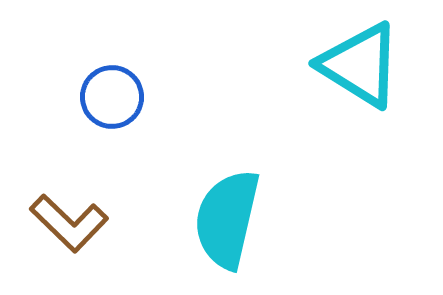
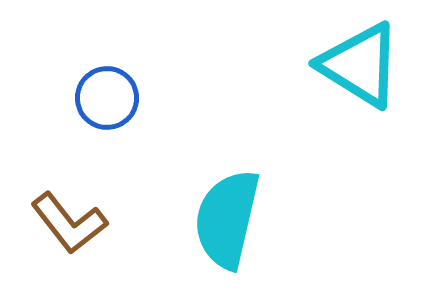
blue circle: moved 5 px left, 1 px down
brown L-shape: rotated 8 degrees clockwise
